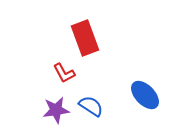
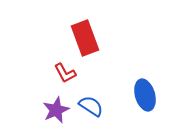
red L-shape: moved 1 px right
blue ellipse: rotated 28 degrees clockwise
purple star: rotated 16 degrees counterclockwise
